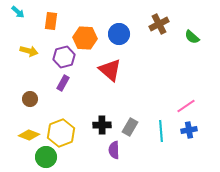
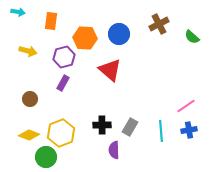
cyan arrow: rotated 32 degrees counterclockwise
yellow arrow: moved 1 px left
